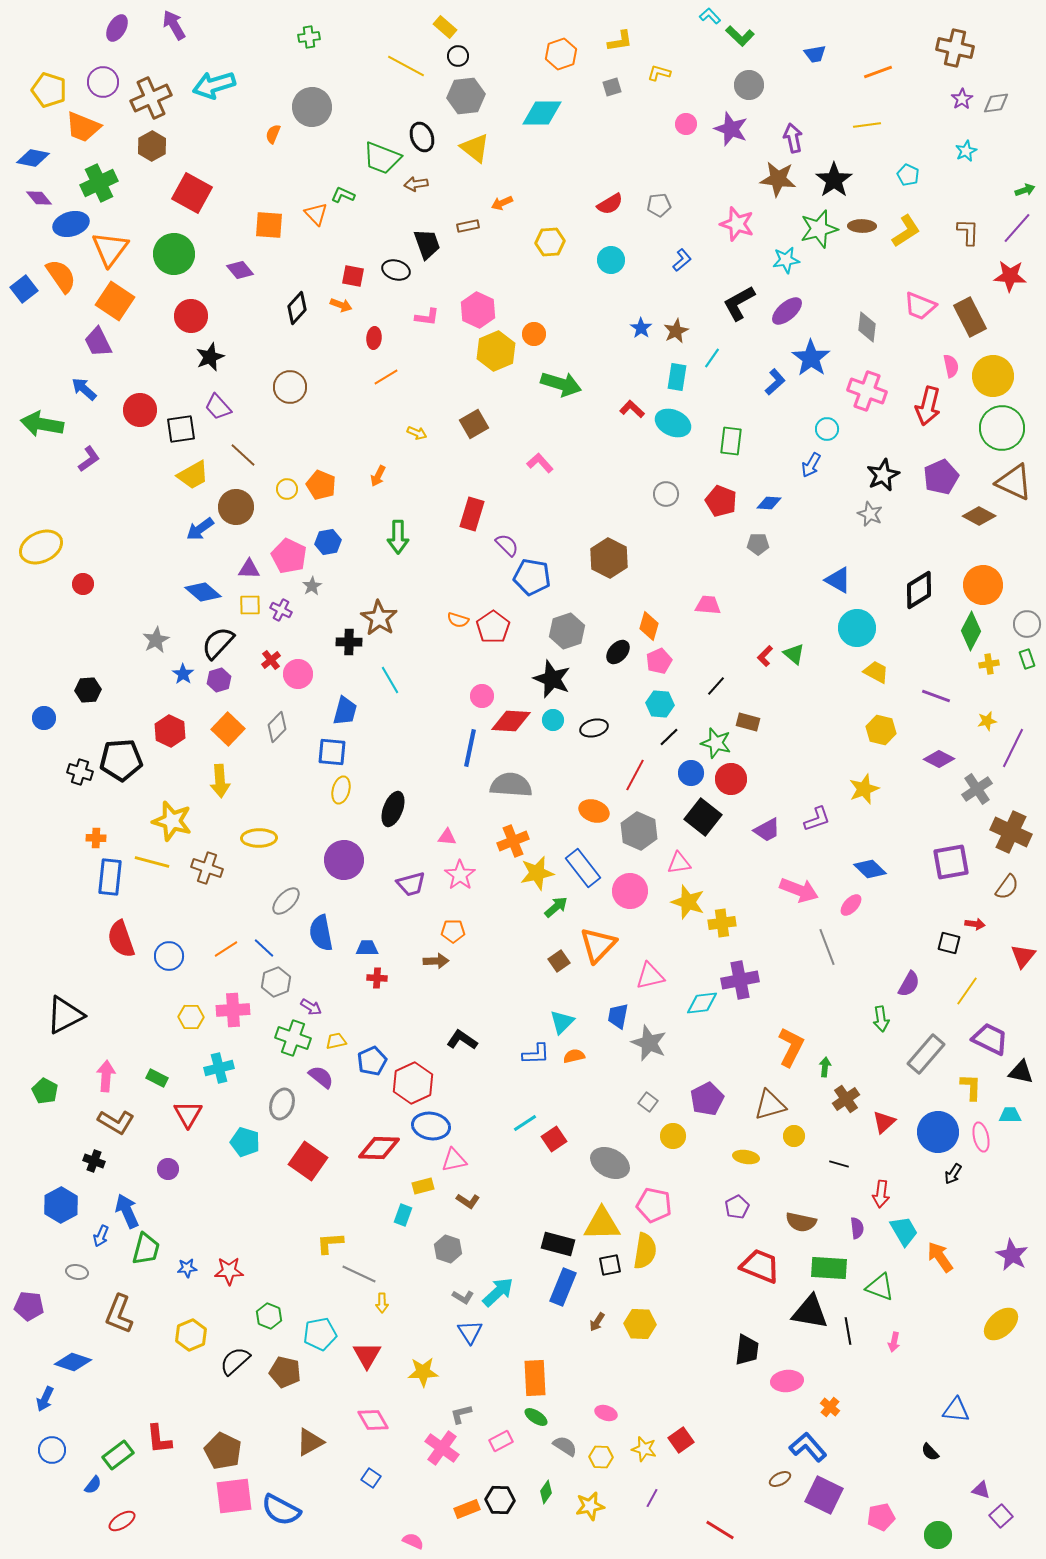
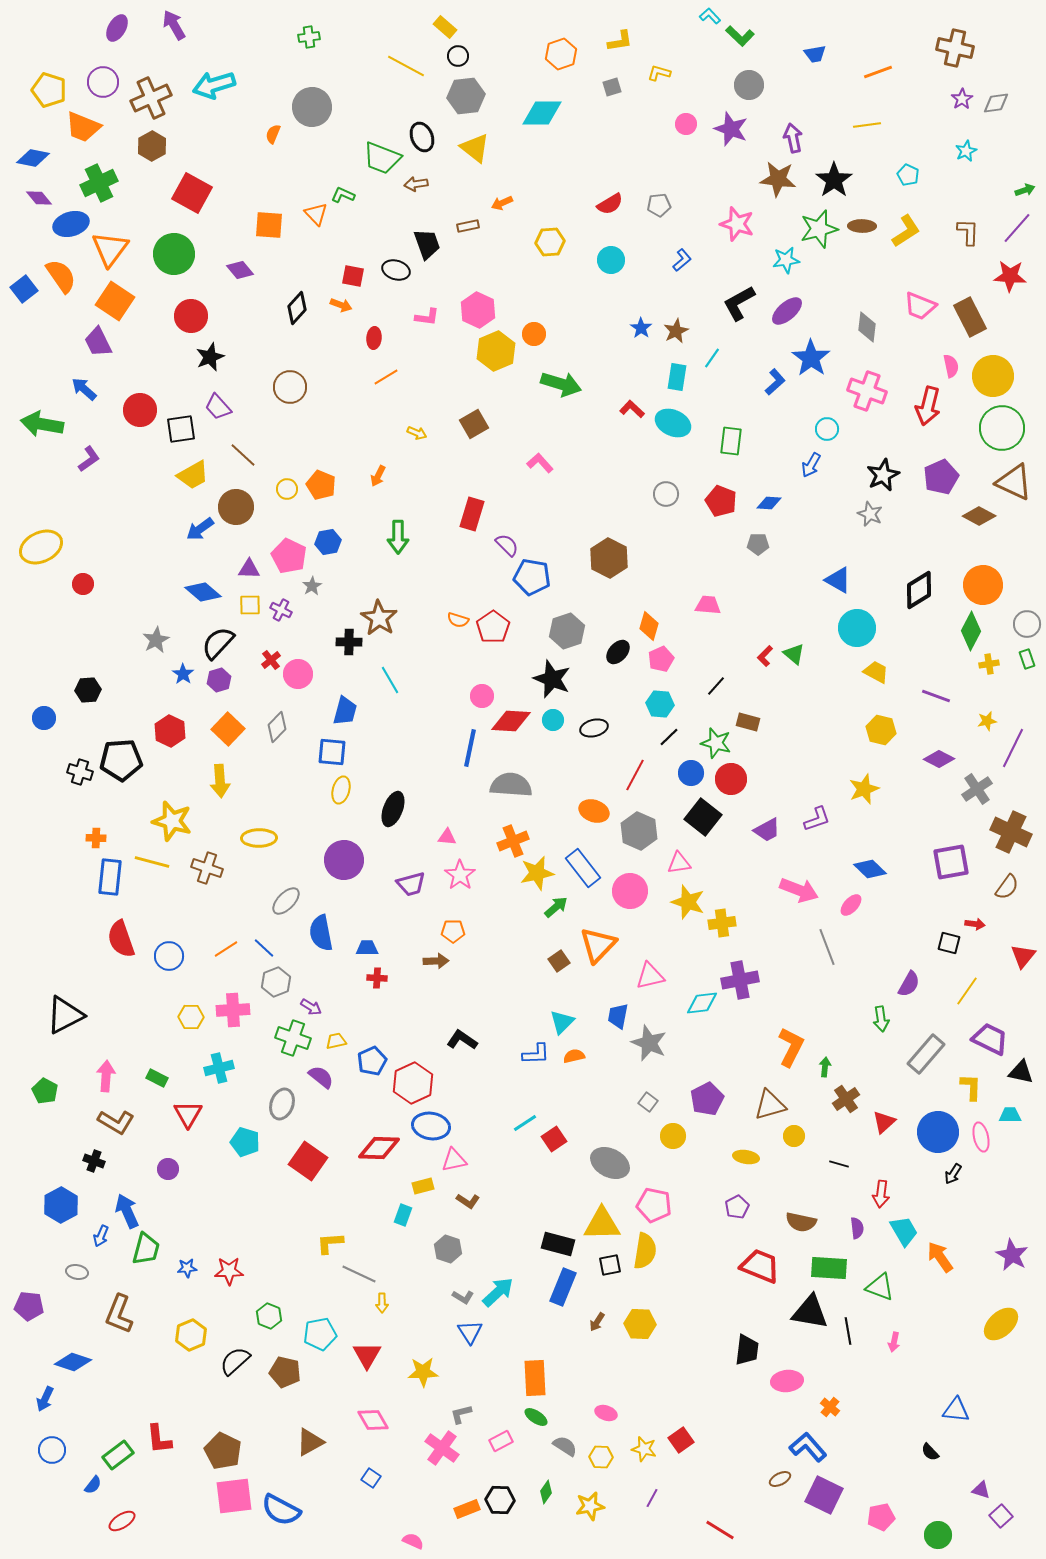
pink pentagon at (659, 661): moved 2 px right, 2 px up
